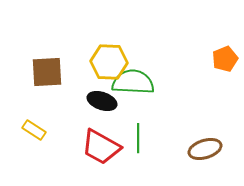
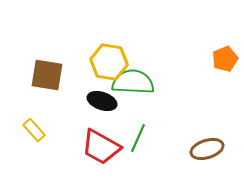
yellow hexagon: rotated 6 degrees clockwise
brown square: moved 3 px down; rotated 12 degrees clockwise
yellow rectangle: rotated 15 degrees clockwise
green line: rotated 24 degrees clockwise
brown ellipse: moved 2 px right
